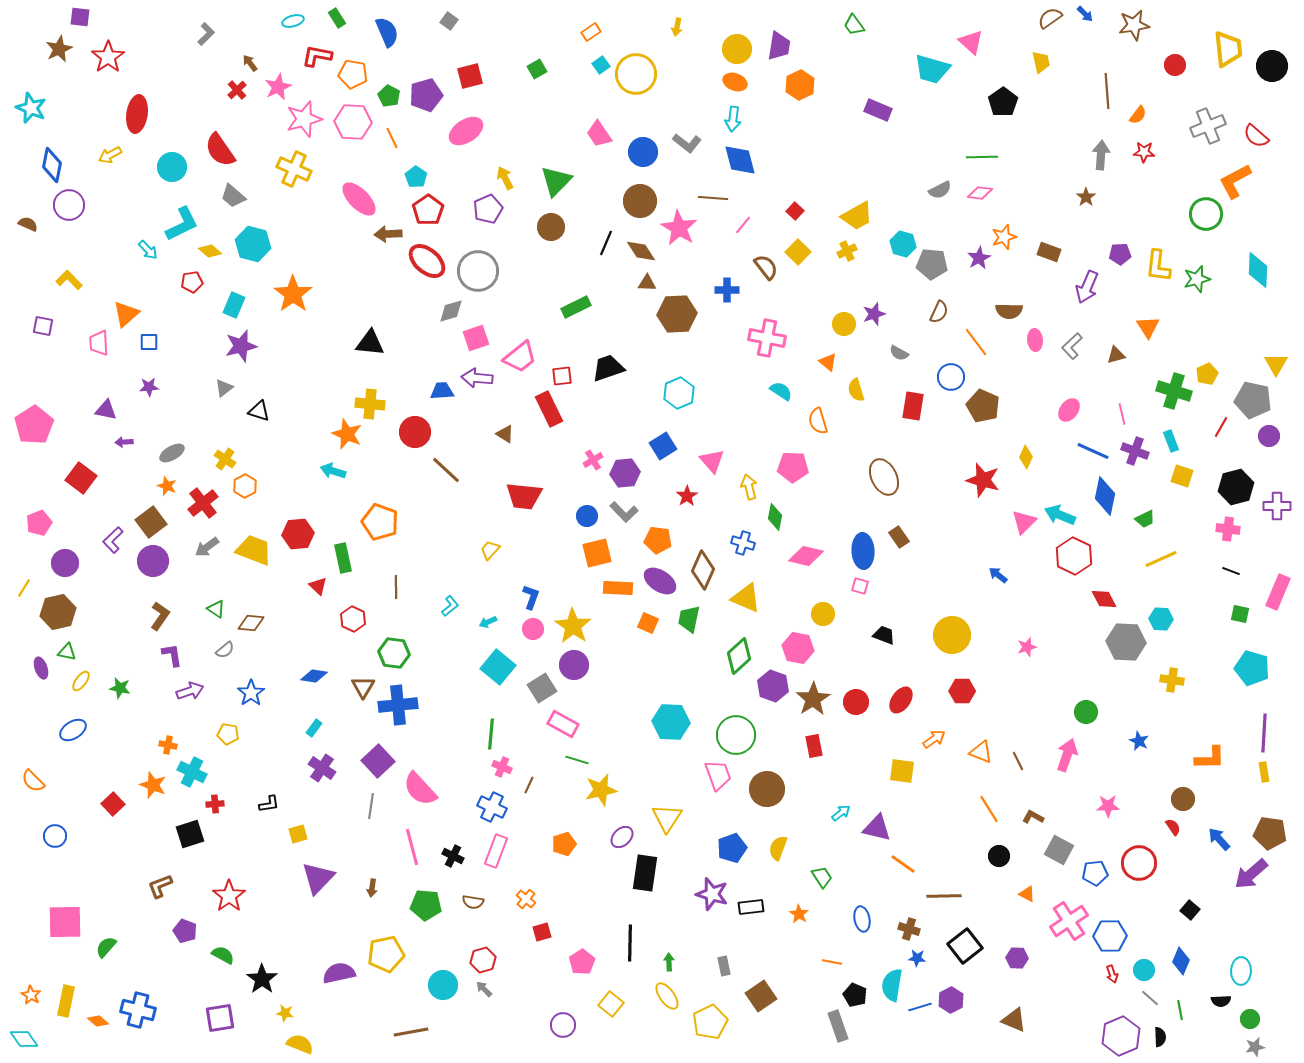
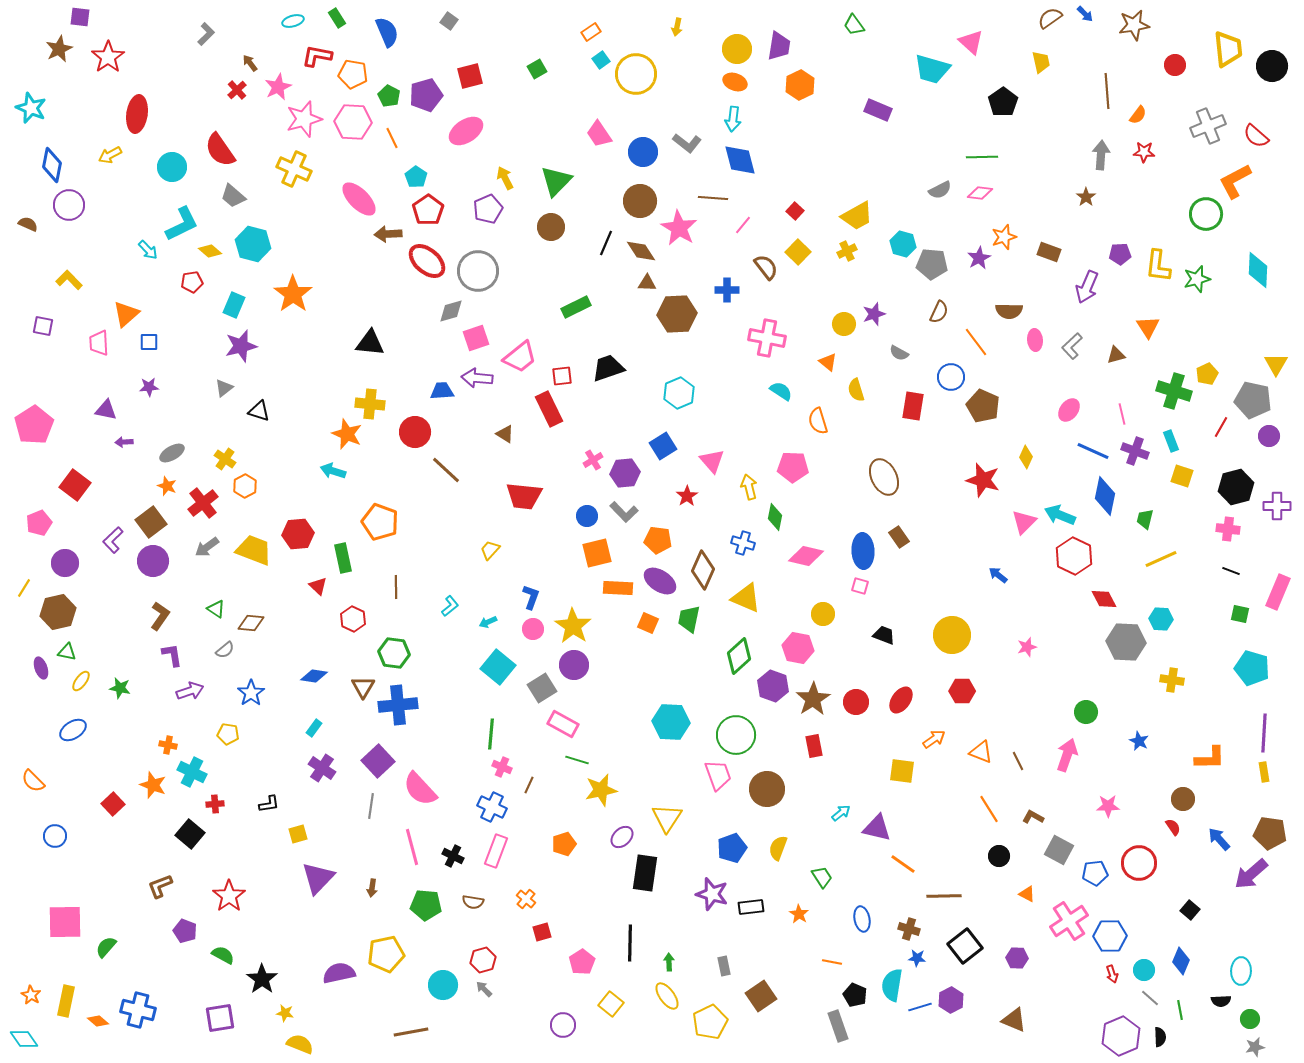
cyan square at (601, 65): moved 5 px up
red square at (81, 478): moved 6 px left, 7 px down
green trapezoid at (1145, 519): rotated 130 degrees clockwise
black square at (190, 834): rotated 32 degrees counterclockwise
